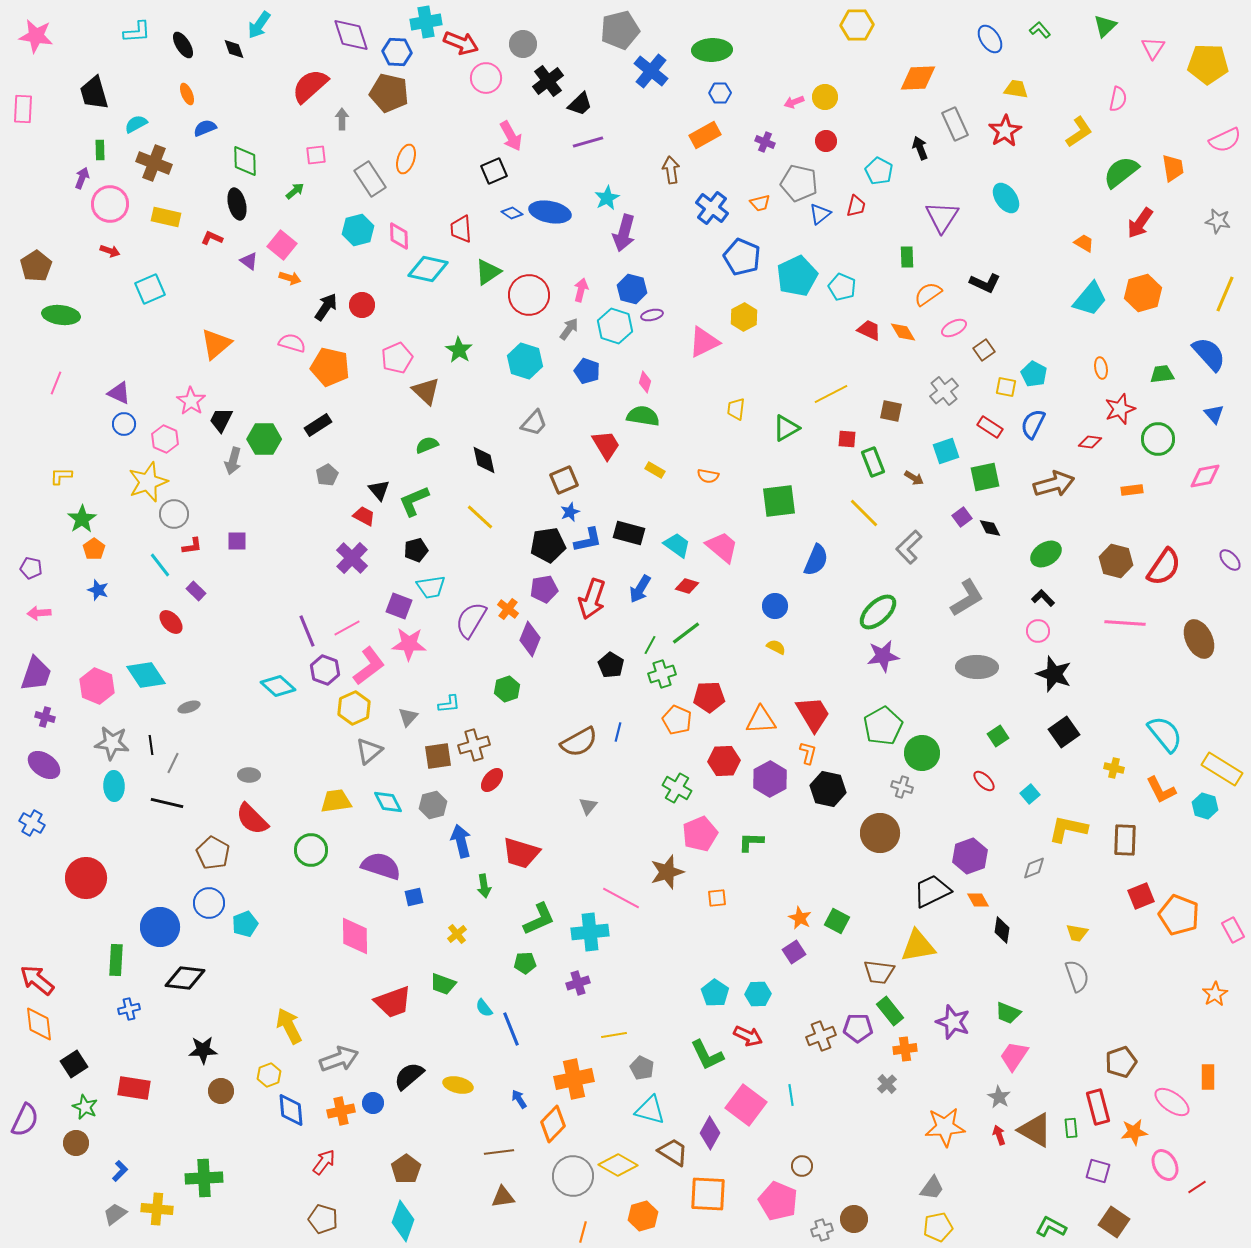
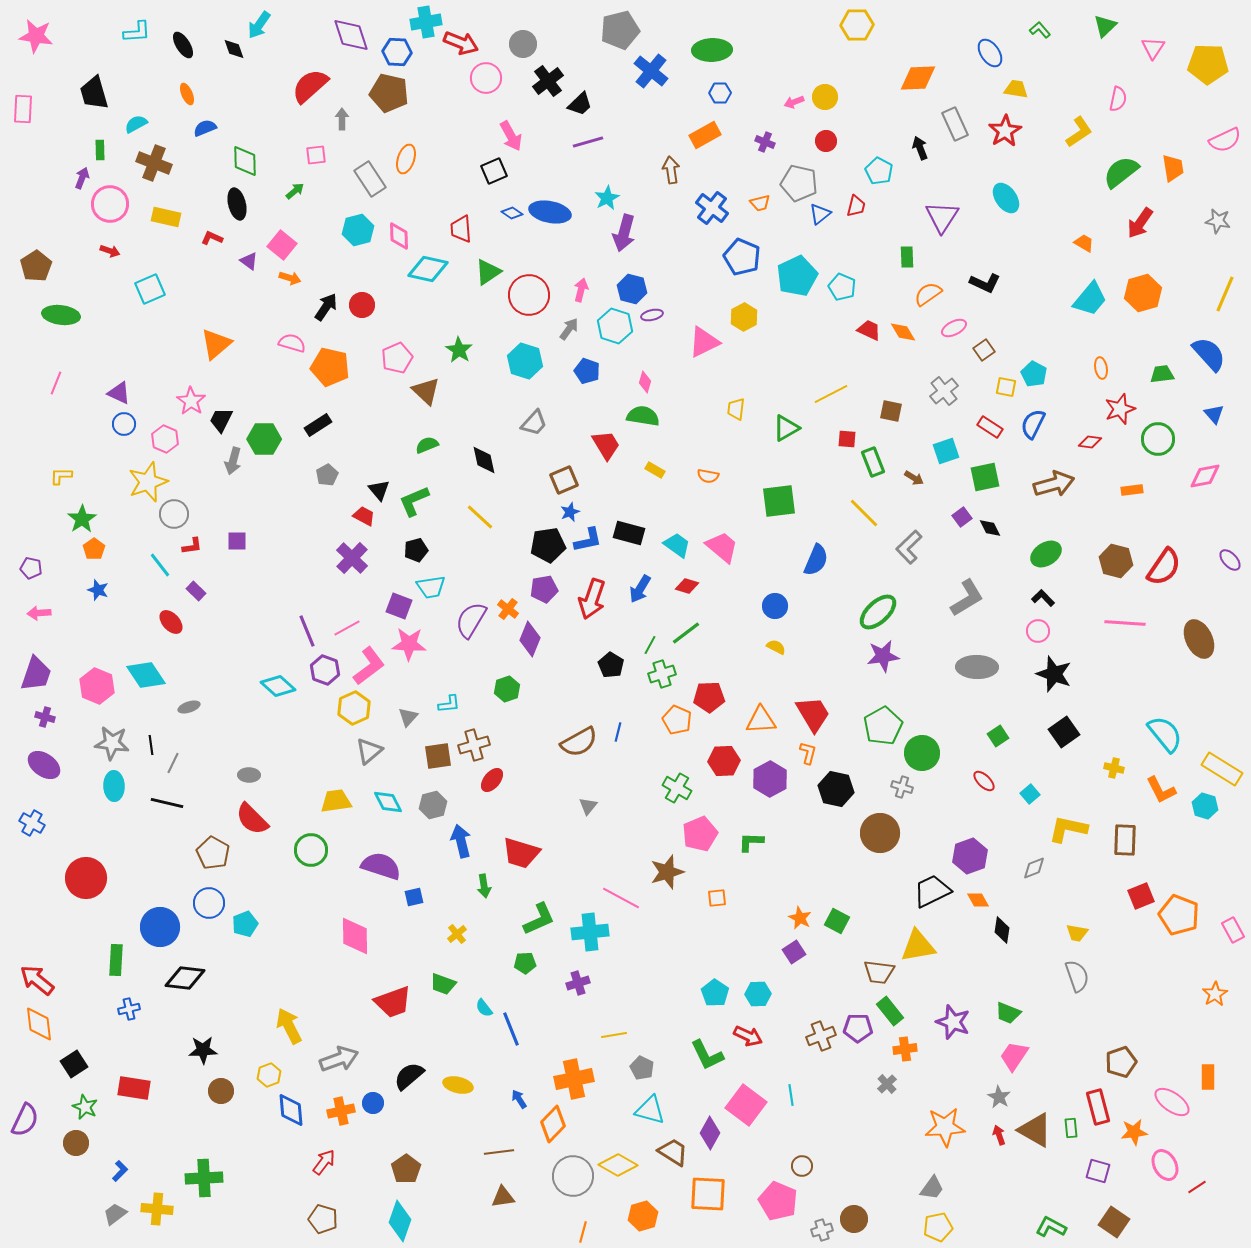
blue ellipse at (990, 39): moved 14 px down
black hexagon at (828, 789): moved 8 px right
cyan diamond at (403, 1221): moved 3 px left
